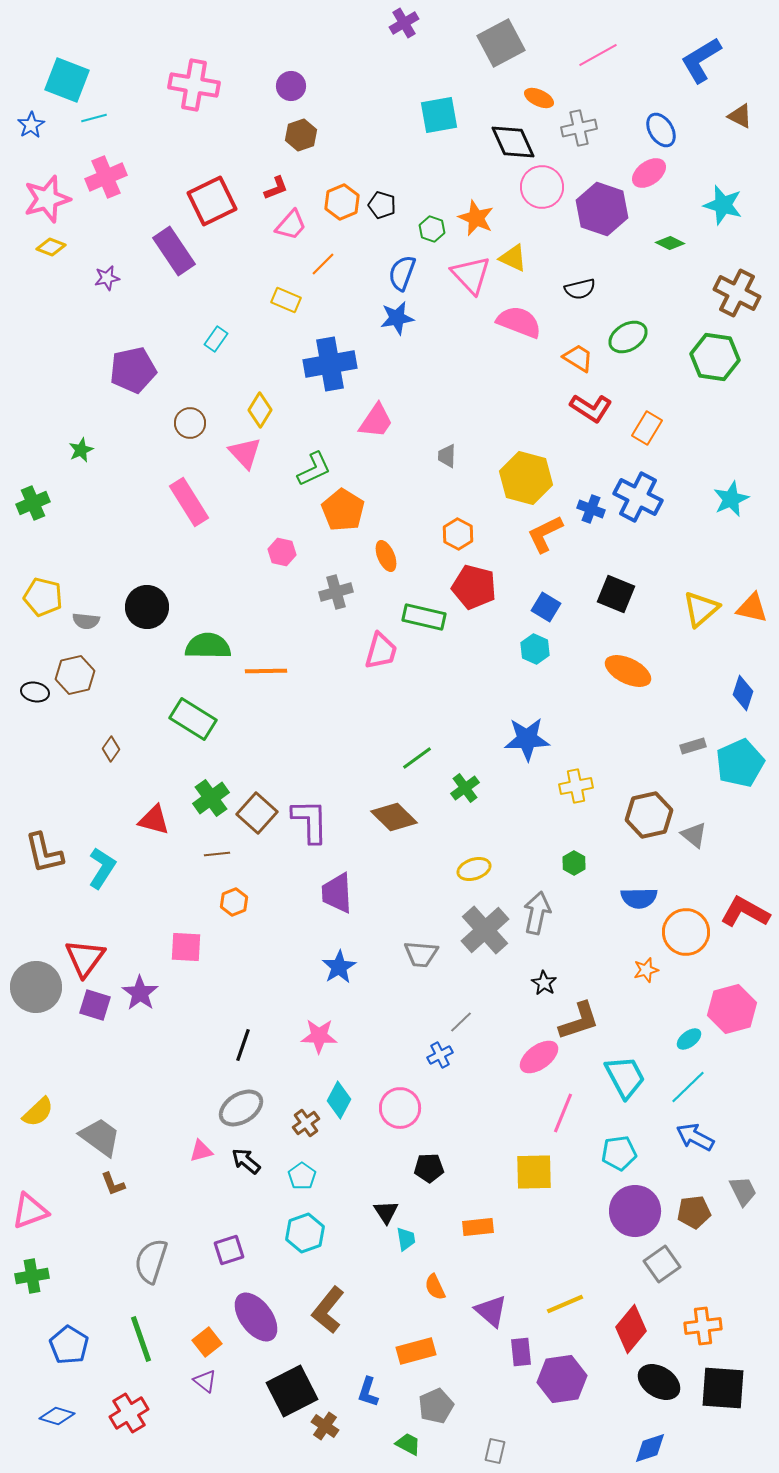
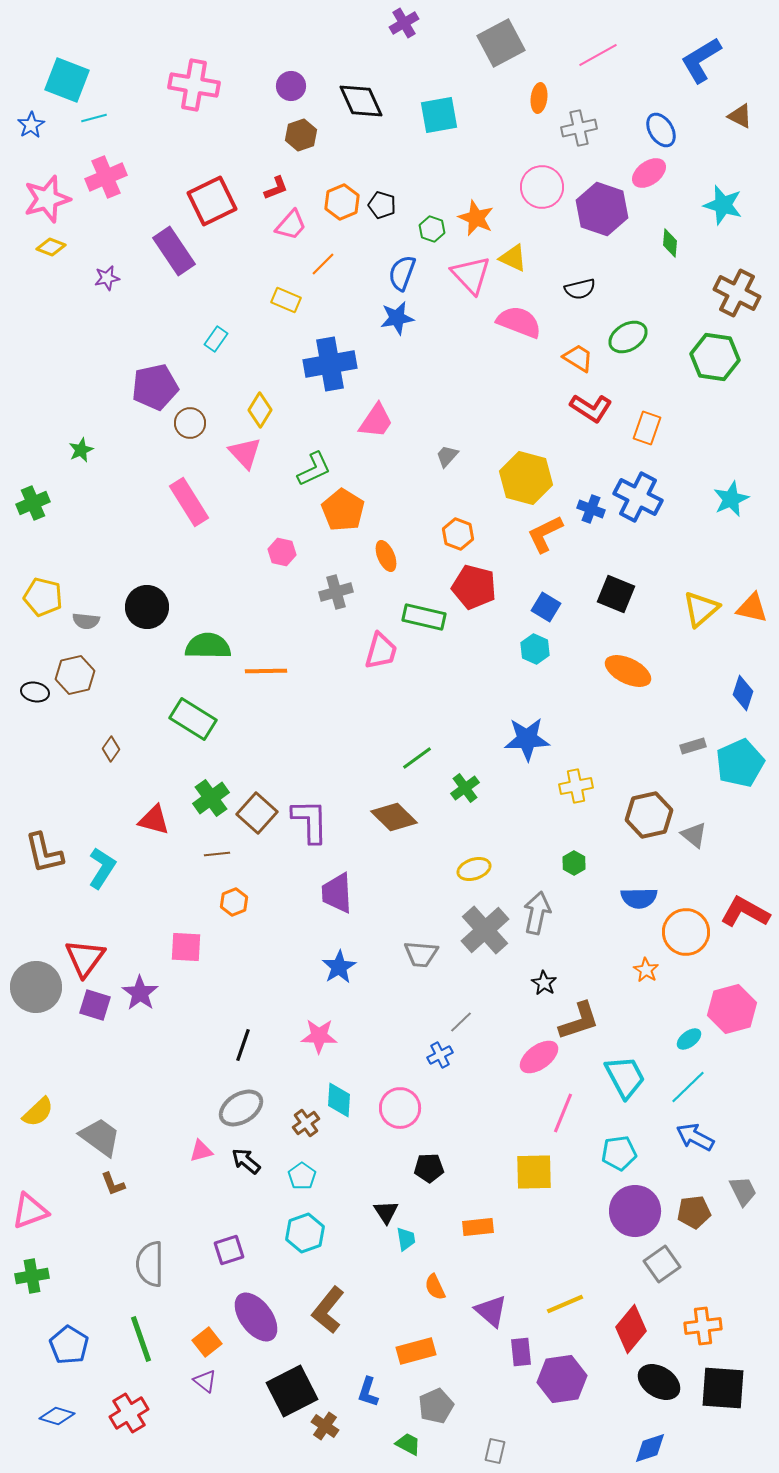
orange ellipse at (539, 98): rotated 72 degrees clockwise
black diamond at (513, 142): moved 152 px left, 41 px up
green diamond at (670, 243): rotated 68 degrees clockwise
purple pentagon at (133, 370): moved 22 px right, 17 px down
orange rectangle at (647, 428): rotated 12 degrees counterclockwise
gray trapezoid at (447, 456): rotated 40 degrees clockwise
orange hexagon at (458, 534): rotated 8 degrees counterclockwise
orange star at (646, 970): rotated 25 degrees counterclockwise
cyan diamond at (339, 1100): rotated 24 degrees counterclockwise
gray semicircle at (151, 1261): moved 1 px left, 3 px down; rotated 18 degrees counterclockwise
